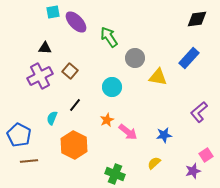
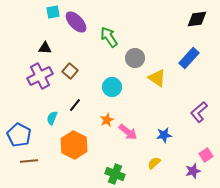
yellow triangle: moved 1 px left, 1 px down; rotated 24 degrees clockwise
